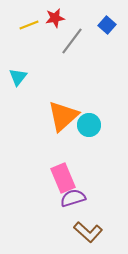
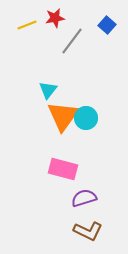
yellow line: moved 2 px left
cyan triangle: moved 30 px right, 13 px down
orange triangle: rotated 12 degrees counterclockwise
cyan circle: moved 3 px left, 7 px up
pink rectangle: moved 9 px up; rotated 52 degrees counterclockwise
purple semicircle: moved 11 px right
brown L-shape: moved 1 px up; rotated 16 degrees counterclockwise
